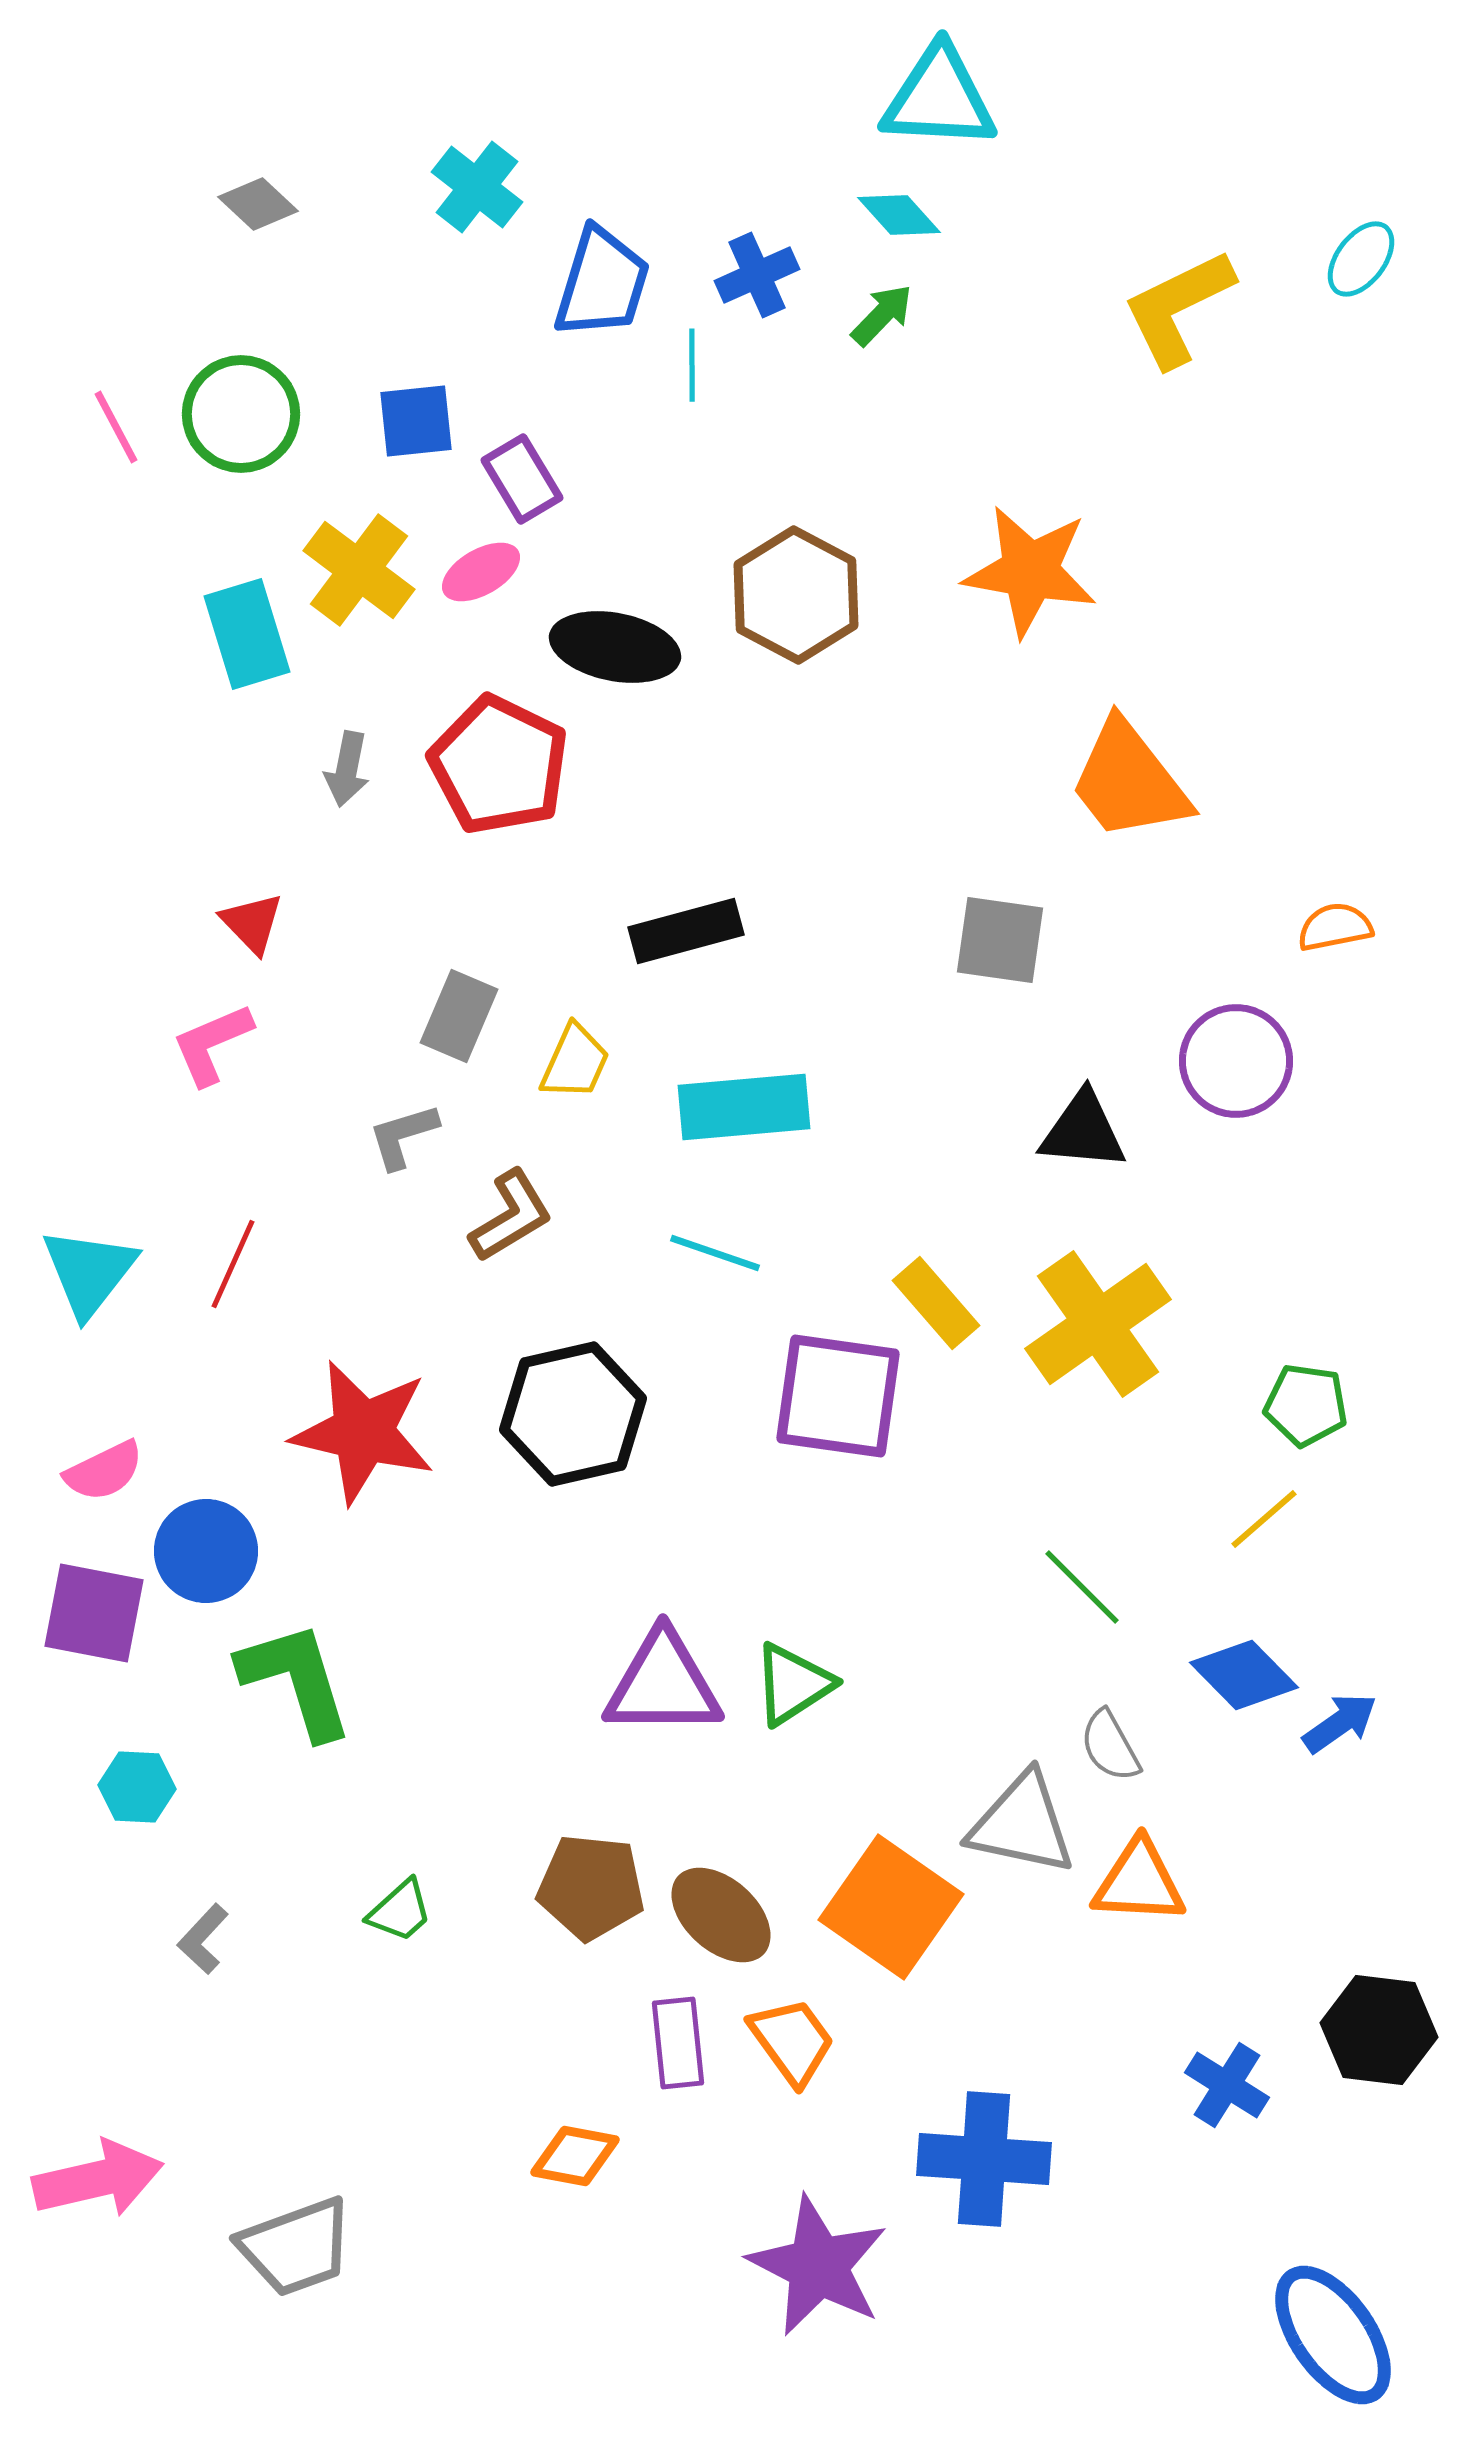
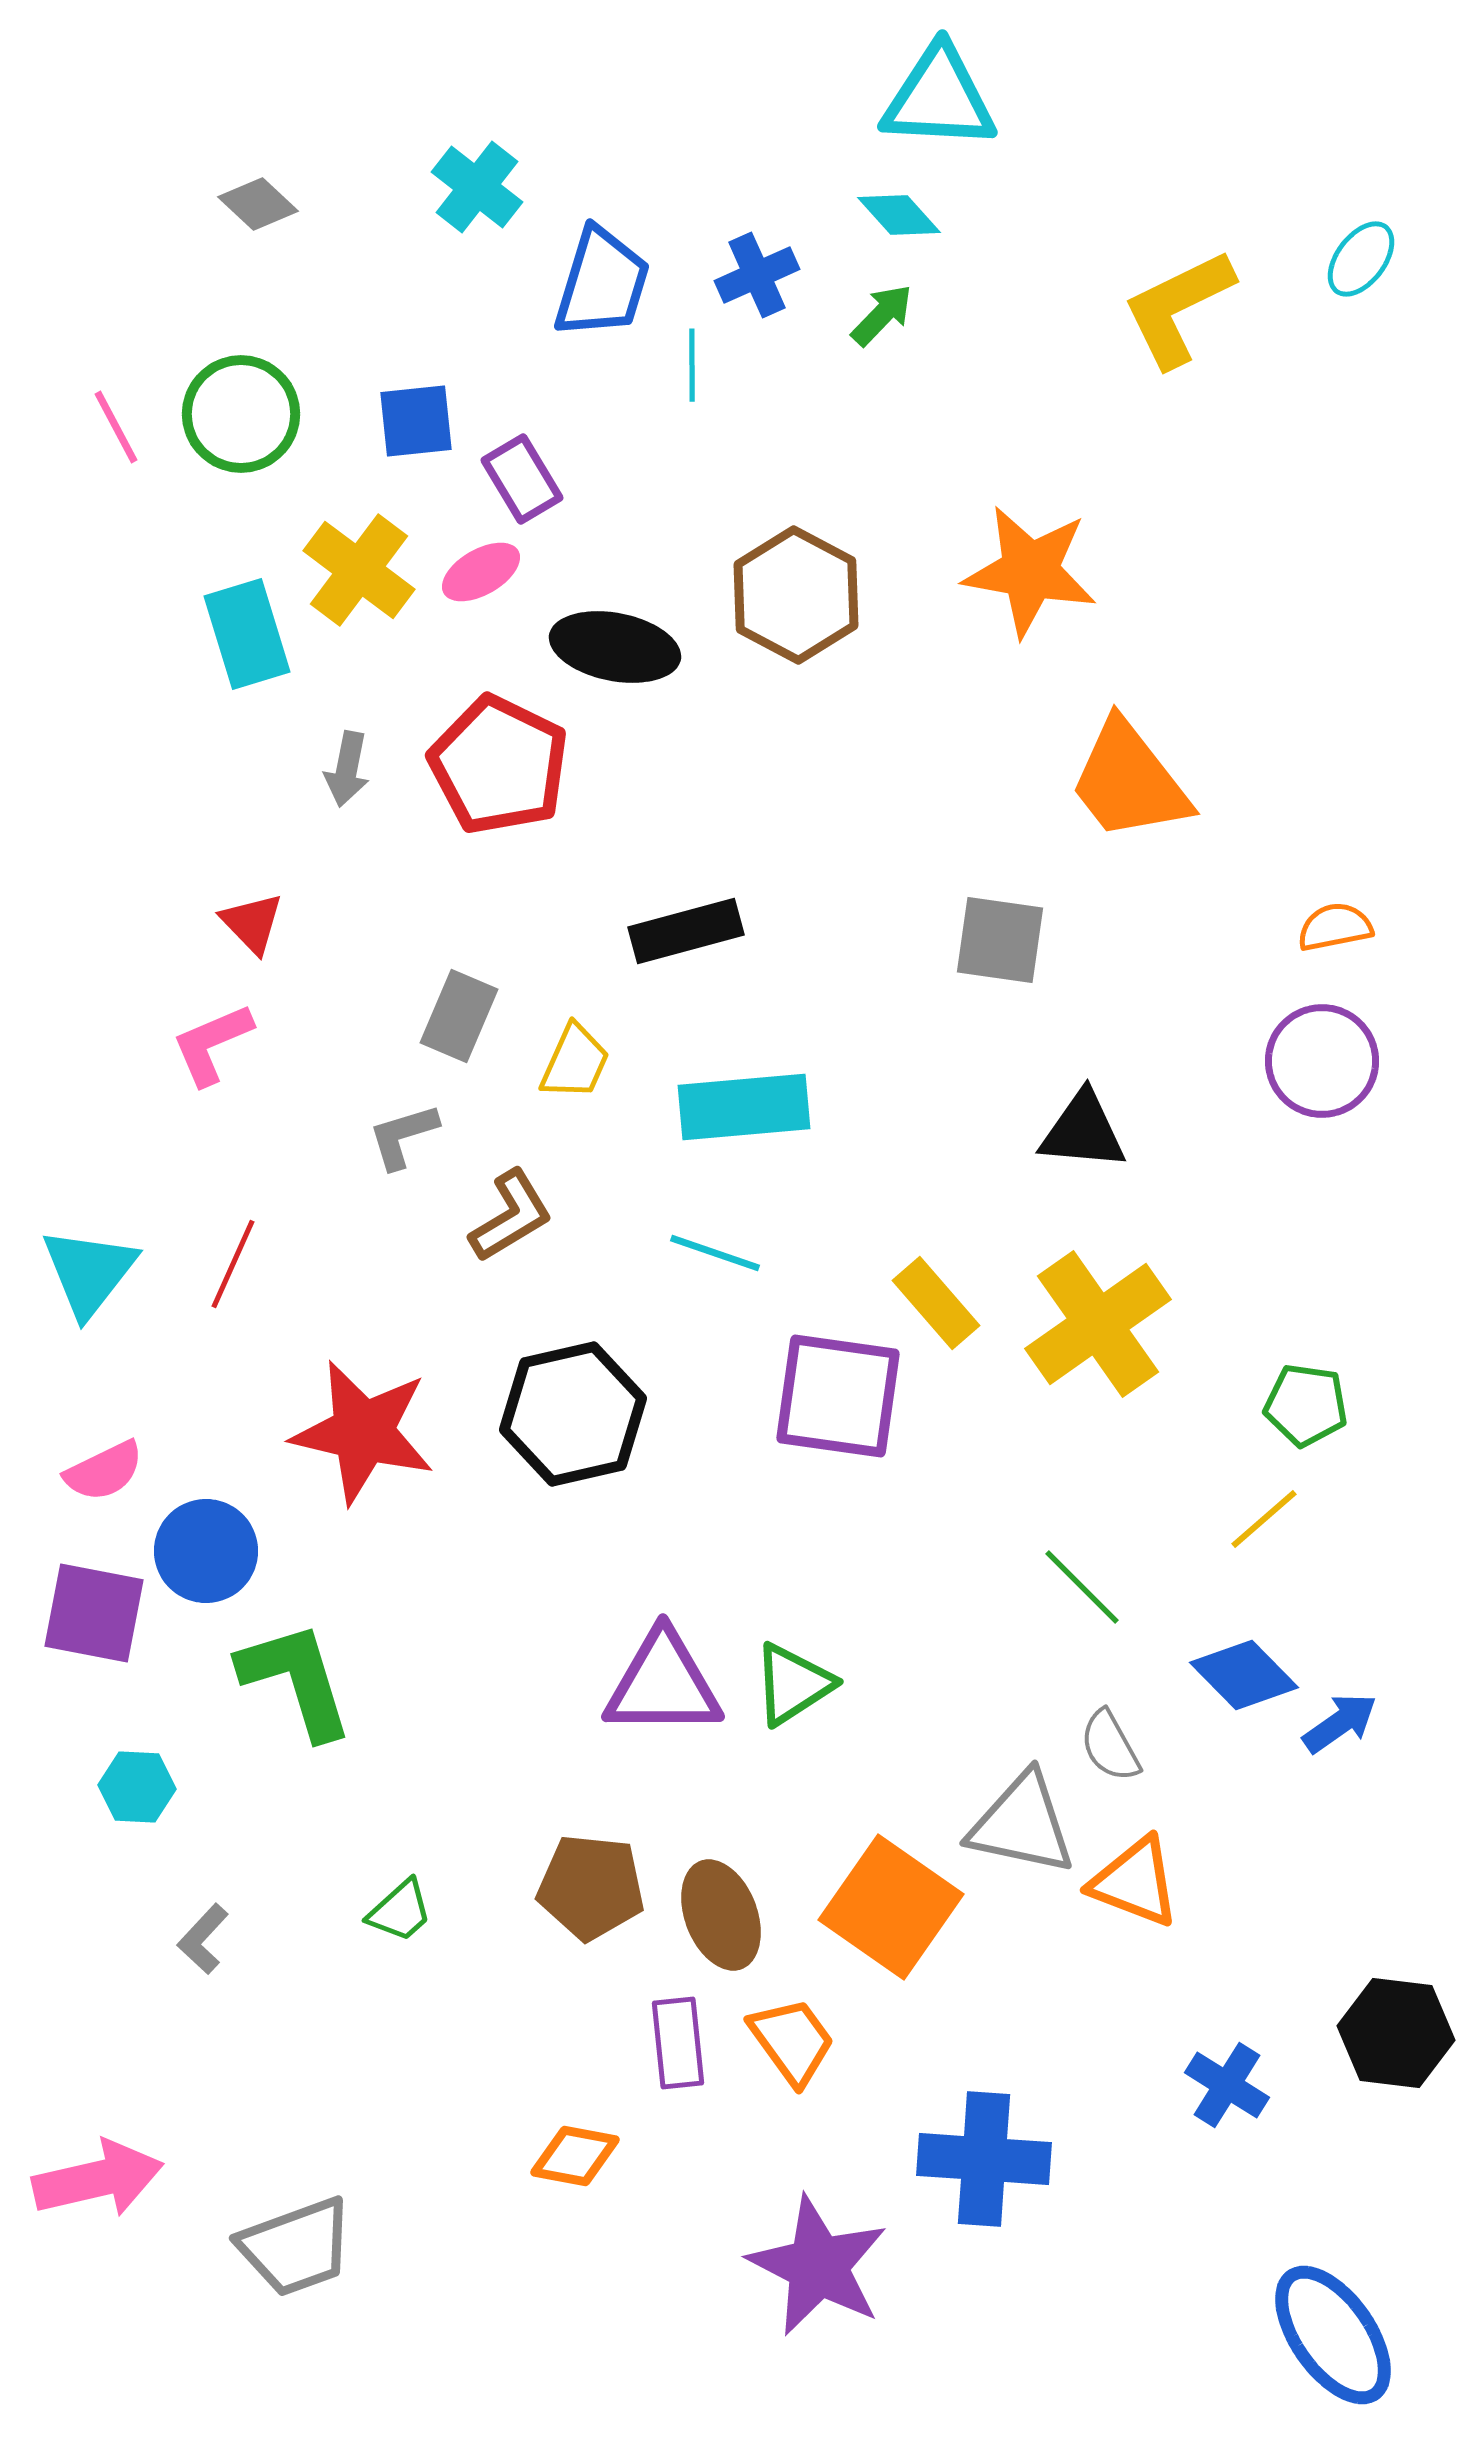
purple circle at (1236, 1061): moved 86 px right
orange triangle at (1139, 1882): moved 4 px left; rotated 18 degrees clockwise
brown ellipse at (721, 1915): rotated 27 degrees clockwise
black hexagon at (1379, 2030): moved 17 px right, 3 px down
